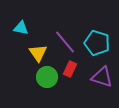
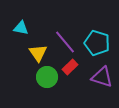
red rectangle: moved 2 px up; rotated 21 degrees clockwise
